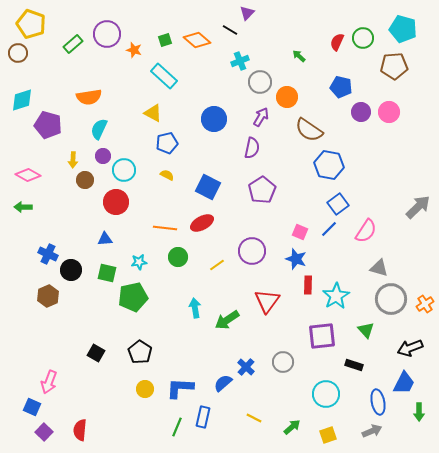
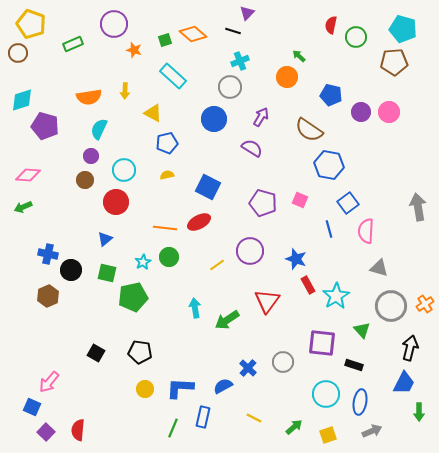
black line at (230, 30): moved 3 px right, 1 px down; rotated 14 degrees counterclockwise
purple circle at (107, 34): moved 7 px right, 10 px up
green circle at (363, 38): moved 7 px left, 1 px up
orange diamond at (197, 40): moved 4 px left, 6 px up
red semicircle at (337, 42): moved 6 px left, 17 px up; rotated 12 degrees counterclockwise
green rectangle at (73, 44): rotated 18 degrees clockwise
brown pentagon at (394, 66): moved 4 px up
cyan rectangle at (164, 76): moved 9 px right
gray circle at (260, 82): moved 30 px left, 5 px down
blue pentagon at (341, 87): moved 10 px left, 8 px down
orange circle at (287, 97): moved 20 px up
purple pentagon at (48, 125): moved 3 px left, 1 px down
purple semicircle at (252, 148): rotated 70 degrees counterclockwise
purple circle at (103, 156): moved 12 px left
yellow arrow at (73, 160): moved 52 px right, 69 px up
pink diamond at (28, 175): rotated 25 degrees counterclockwise
yellow semicircle at (167, 175): rotated 40 degrees counterclockwise
purple pentagon at (262, 190): moved 1 px right, 13 px down; rotated 24 degrees counterclockwise
blue square at (338, 204): moved 10 px right, 1 px up
green arrow at (23, 207): rotated 24 degrees counterclockwise
gray arrow at (418, 207): rotated 56 degrees counterclockwise
red ellipse at (202, 223): moved 3 px left, 1 px up
blue line at (329, 229): rotated 60 degrees counterclockwise
pink semicircle at (366, 231): rotated 150 degrees clockwise
pink square at (300, 232): moved 32 px up
blue triangle at (105, 239): rotated 35 degrees counterclockwise
purple circle at (252, 251): moved 2 px left
blue cross at (48, 254): rotated 12 degrees counterclockwise
green circle at (178, 257): moved 9 px left
cyan star at (139, 262): moved 4 px right; rotated 21 degrees counterclockwise
red rectangle at (308, 285): rotated 30 degrees counterclockwise
gray circle at (391, 299): moved 7 px down
green triangle at (366, 330): moved 4 px left
purple square at (322, 336): moved 7 px down; rotated 12 degrees clockwise
black arrow at (410, 348): rotated 125 degrees clockwise
black pentagon at (140, 352): rotated 25 degrees counterclockwise
blue cross at (246, 367): moved 2 px right, 1 px down
pink arrow at (49, 382): rotated 20 degrees clockwise
blue semicircle at (223, 383): moved 3 px down; rotated 12 degrees clockwise
blue ellipse at (378, 402): moved 18 px left; rotated 20 degrees clockwise
green line at (177, 427): moved 4 px left, 1 px down
green arrow at (292, 427): moved 2 px right
red semicircle at (80, 430): moved 2 px left
purple square at (44, 432): moved 2 px right
